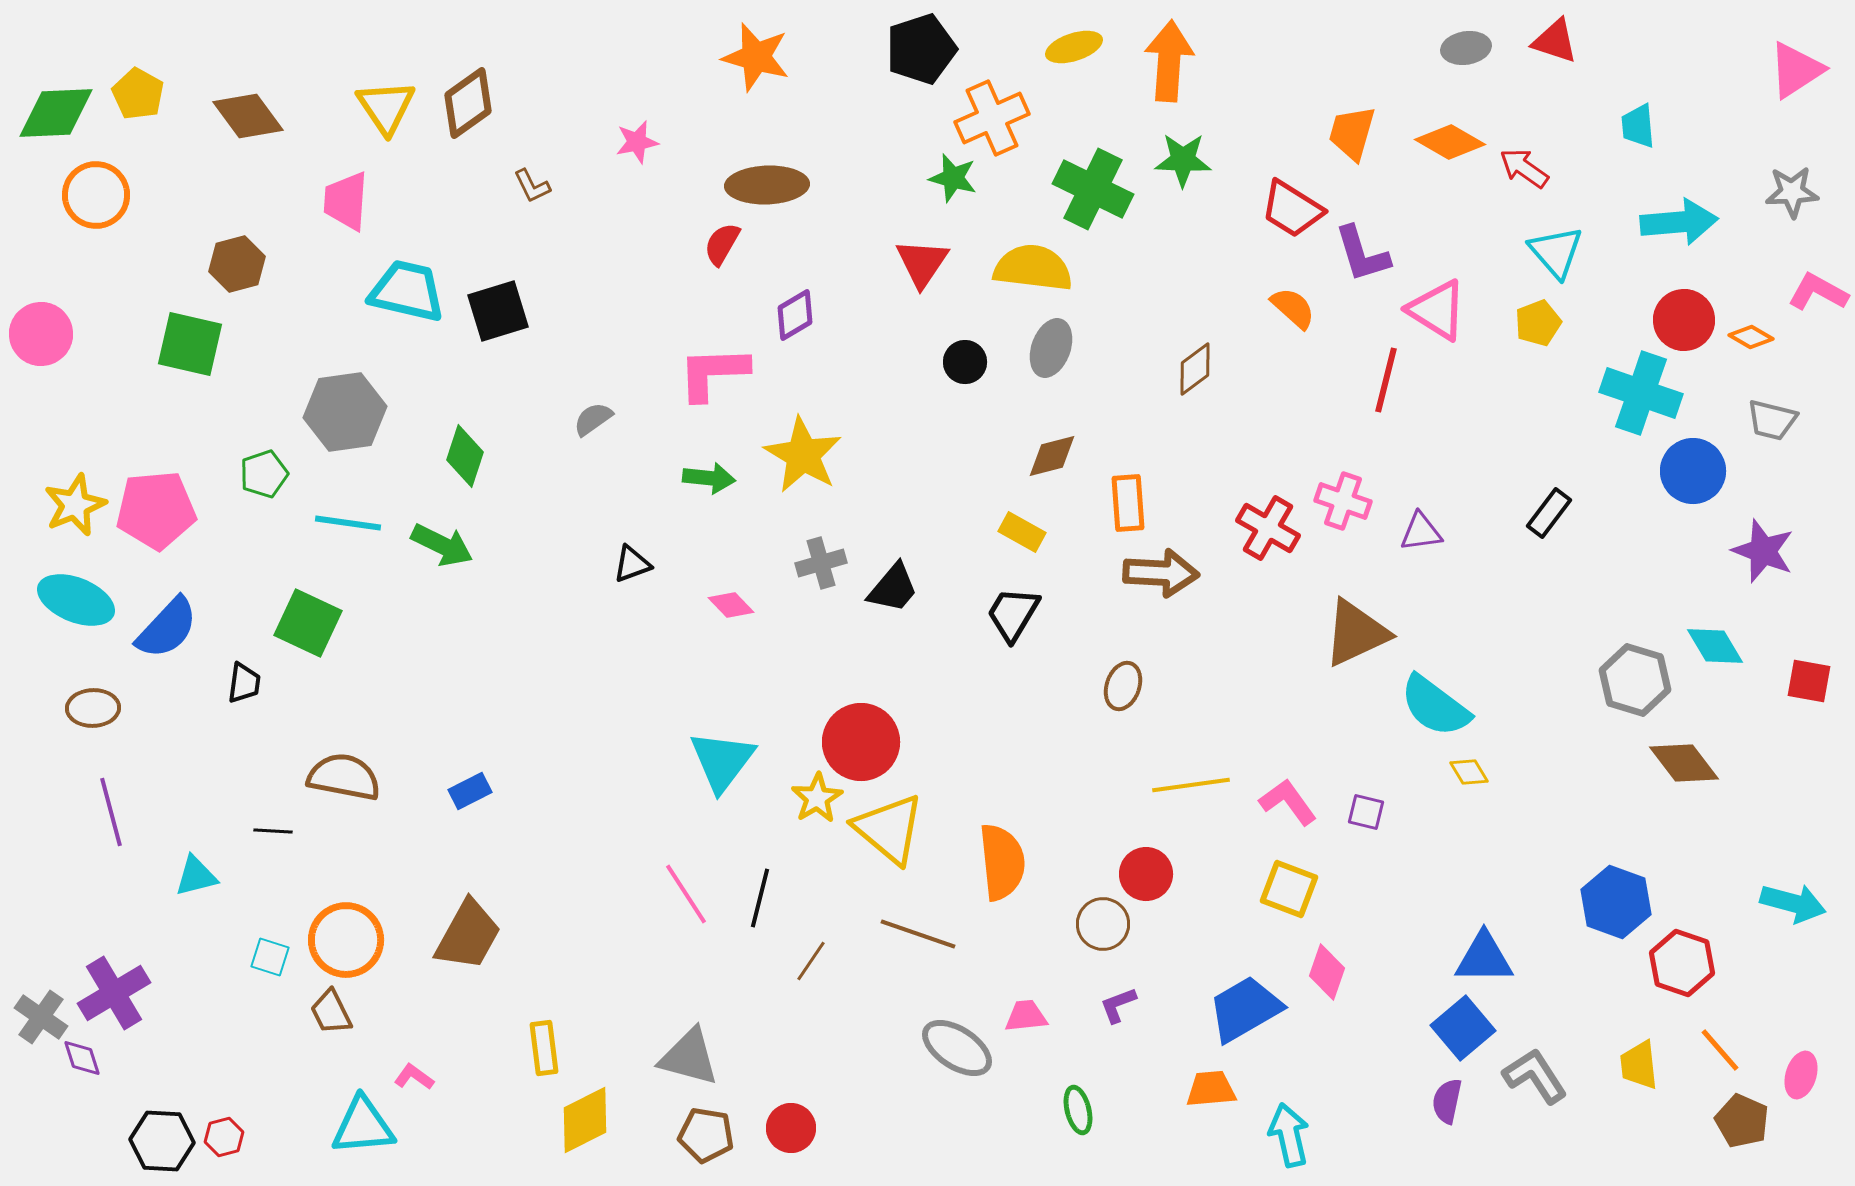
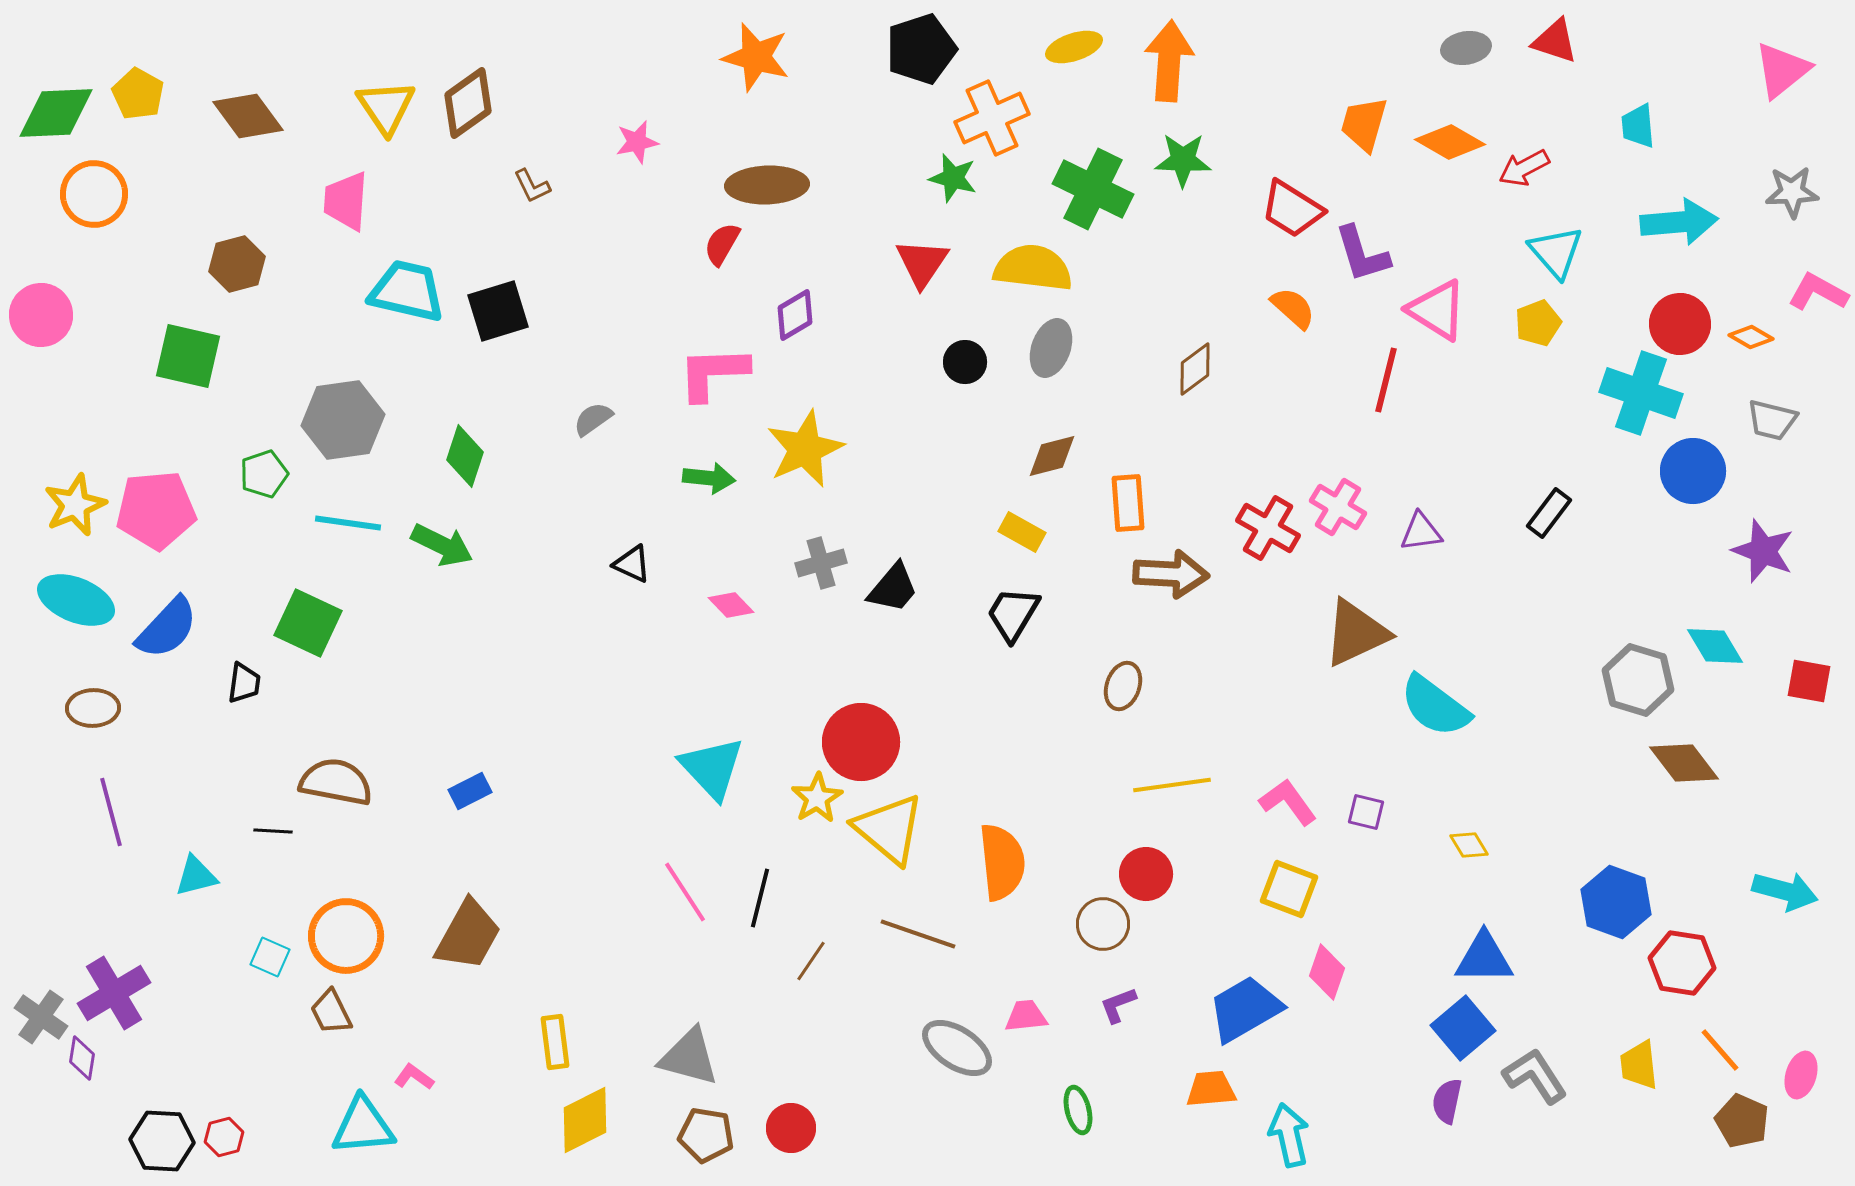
pink triangle at (1796, 70): moved 14 px left; rotated 6 degrees counterclockwise
orange trapezoid at (1352, 133): moved 12 px right, 9 px up
red arrow at (1524, 168): rotated 63 degrees counterclockwise
orange circle at (96, 195): moved 2 px left, 1 px up
red circle at (1684, 320): moved 4 px left, 4 px down
pink circle at (41, 334): moved 19 px up
green square at (190, 344): moved 2 px left, 12 px down
gray hexagon at (345, 412): moved 2 px left, 8 px down
yellow star at (803, 455): moved 2 px right, 6 px up; rotated 18 degrees clockwise
pink cross at (1343, 501): moved 5 px left, 6 px down; rotated 12 degrees clockwise
black triangle at (632, 564): rotated 45 degrees clockwise
brown arrow at (1161, 573): moved 10 px right, 1 px down
gray hexagon at (1635, 680): moved 3 px right
cyan triangle at (722, 761): moved 10 px left, 7 px down; rotated 20 degrees counterclockwise
yellow diamond at (1469, 772): moved 73 px down
brown semicircle at (344, 777): moved 8 px left, 5 px down
yellow line at (1191, 785): moved 19 px left
pink line at (686, 894): moved 1 px left, 2 px up
cyan arrow at (1793, 903): moved 8 px left, 12 px up
orange circle at (346, 940): moved 4 px up
cyan square at (270, 957): rotated 6 degrees clockwise
red hexagon at (1682, 963): rotated 10 degrees counterclockwise
yellow rectangle at (544, 1048): moved 11 px right, 6 px up
purple diamond at (82, 1058): rotated 27 degrees clockwise
